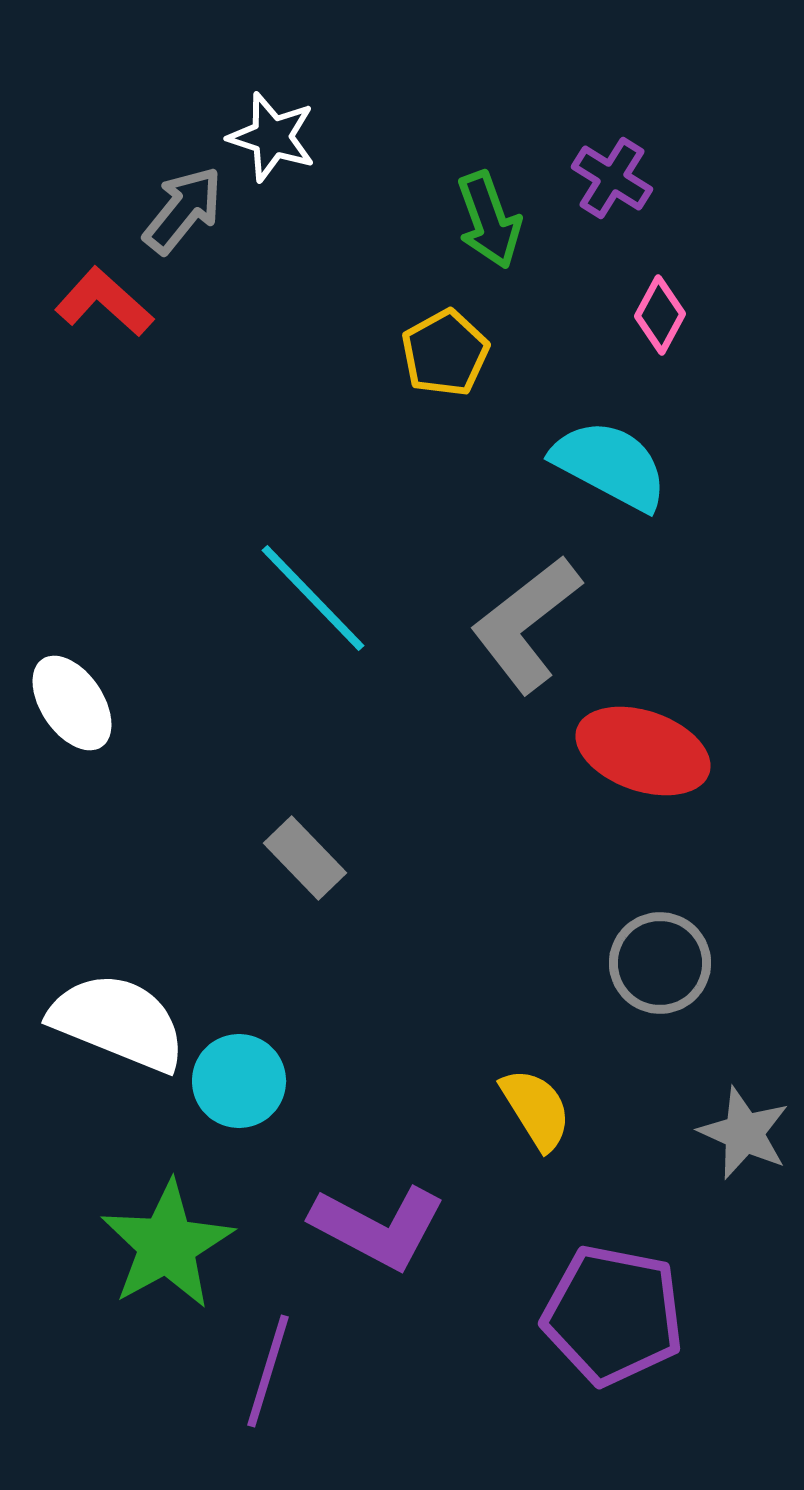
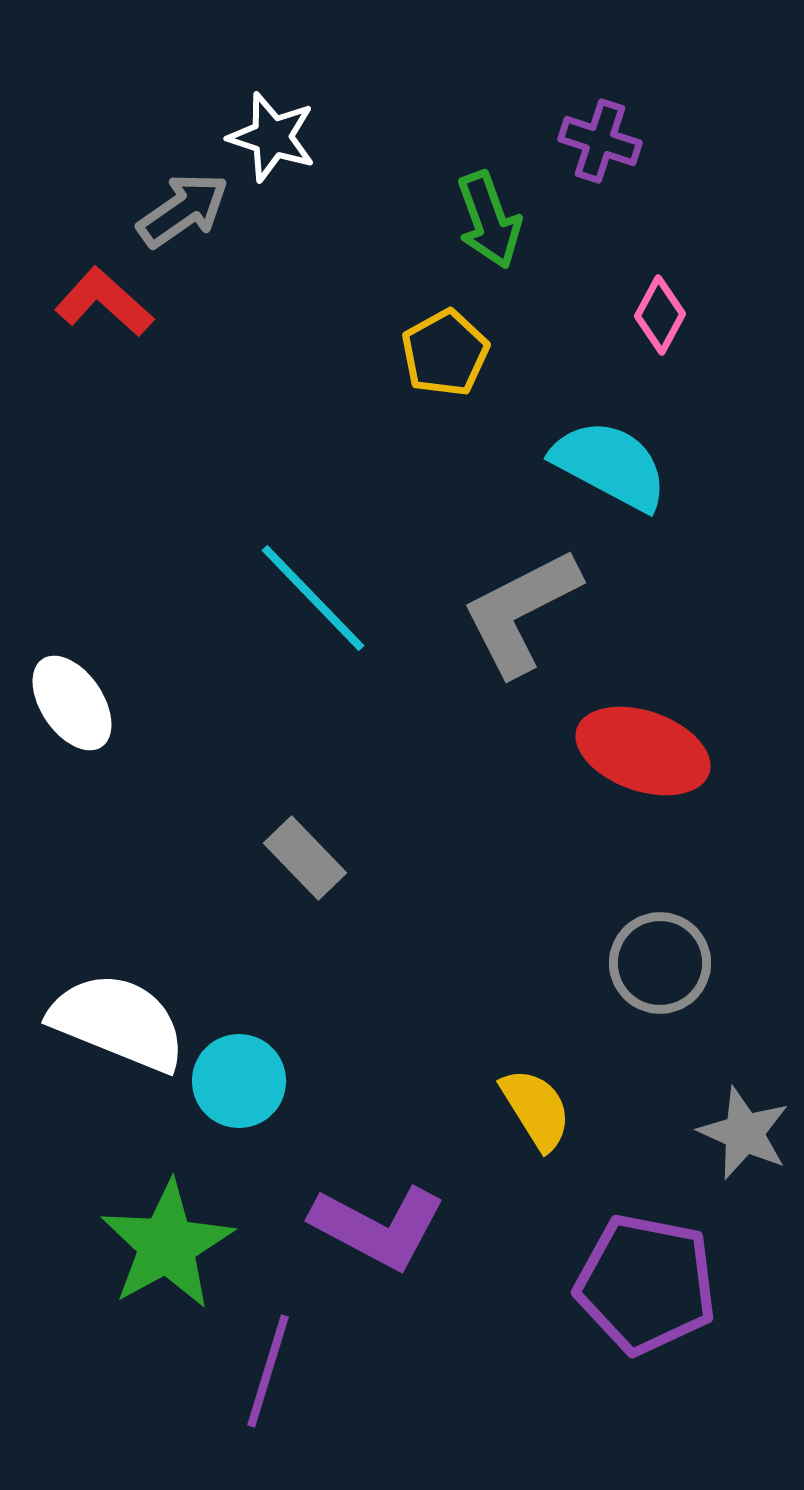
purple cross: moved 12 px left, 37 px up; rotated 14 degrees counterclockwise
gray arrow: rotated 16 degrees clockwise
gray L-shape: moved 5 px left, 12 px up; rotated 11 degrees clockwise
purple pentagon: moved 33 px right, 31 px up
